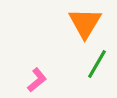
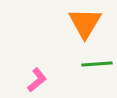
green line: rotated 56 degrees clockwise
